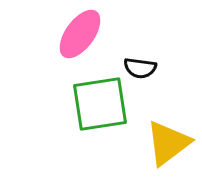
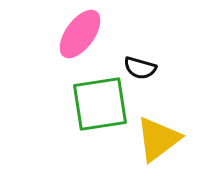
black semicircle: rotated 8 degrees clockwise
yellow triangle: moved 10 px left, 4 px up
